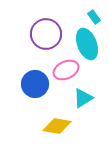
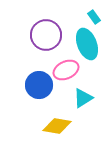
purple circle: moved 1 px down
blue circle: moved 4 px right, 1 px down
